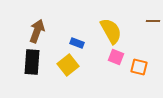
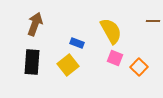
brown arrow: moved 2 px left, 7 px up
pink square: moved 1 px left, 1 px down
orange square: rotated 30 degrees clockwise
